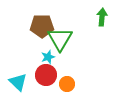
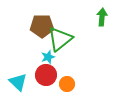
green triangle: rotated 20 degrees clockwise
